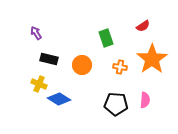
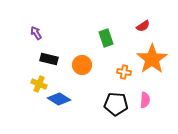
orange cross: moved 4 px right, 5 px down
